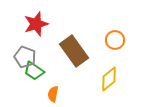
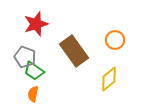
orange semicircle: moved 20 px left
